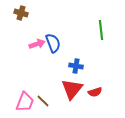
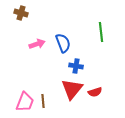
green line: moved 2 px down
blue semicircle: moved 10 px right
brown line: rotated 40 degrees clockwise
